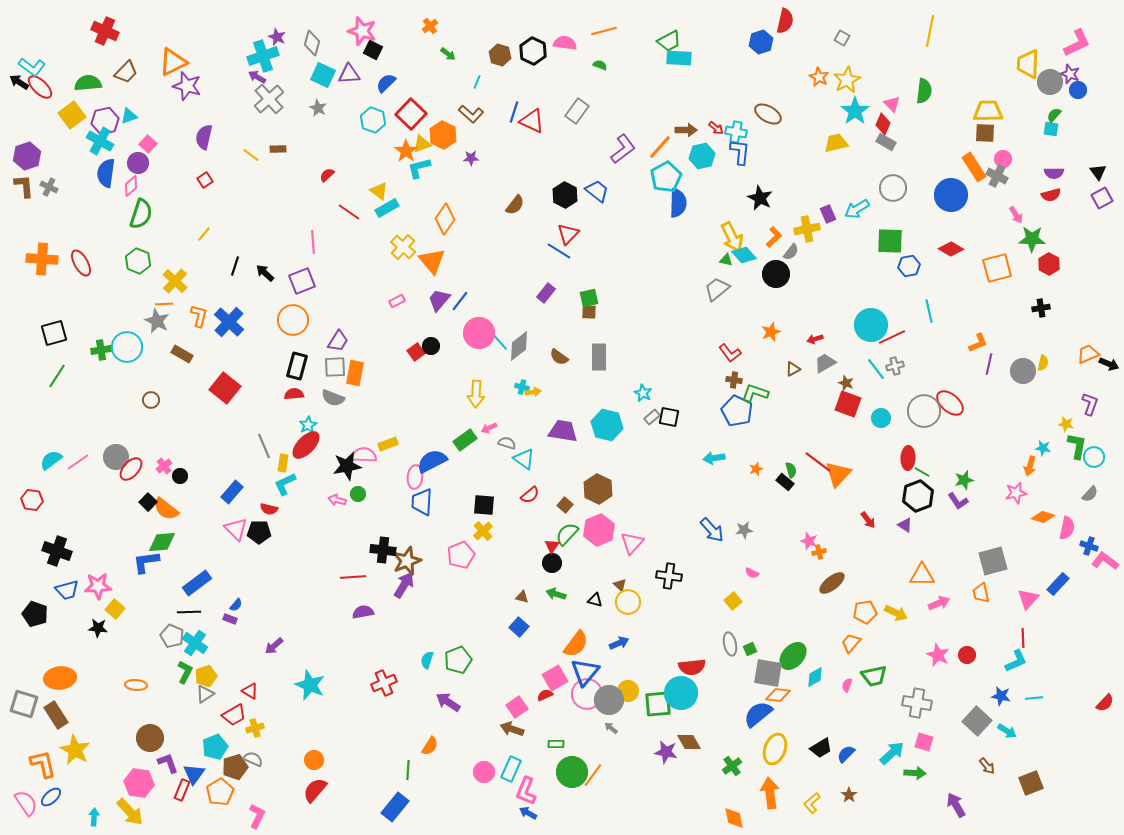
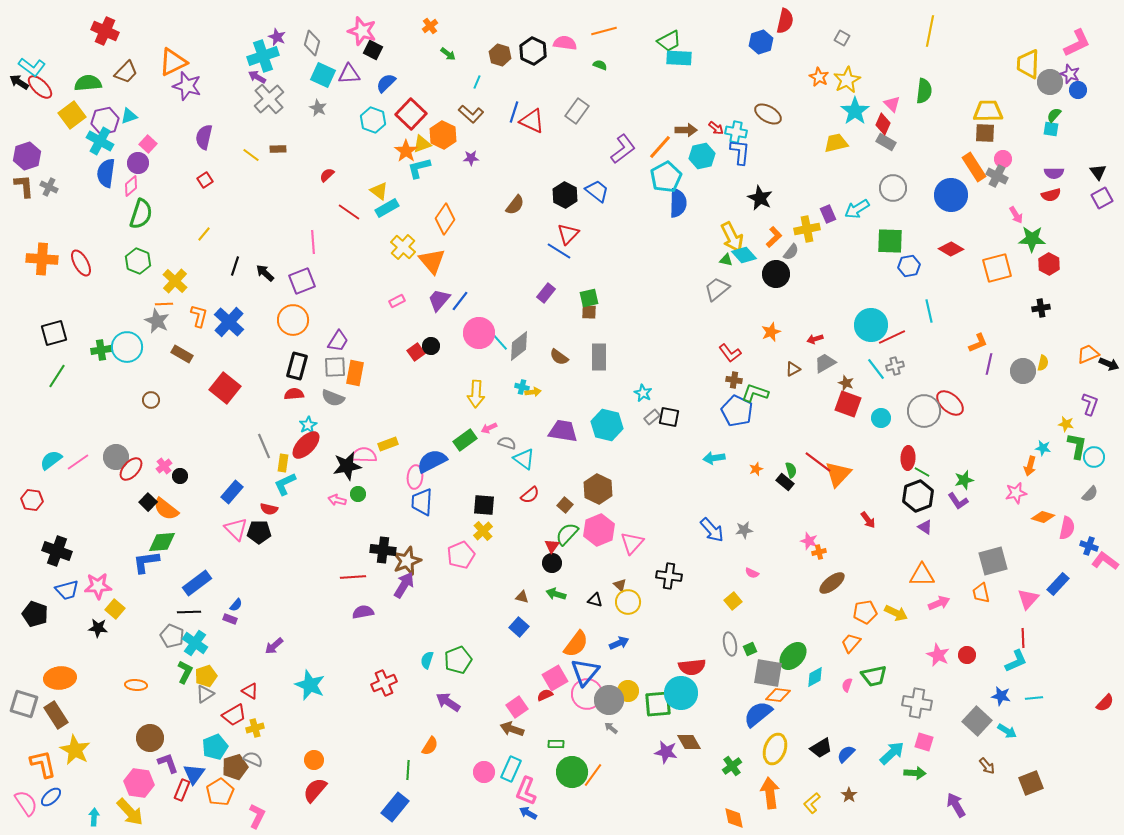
purple triangle at (905, 525): moved 20 px right, 2 px down
